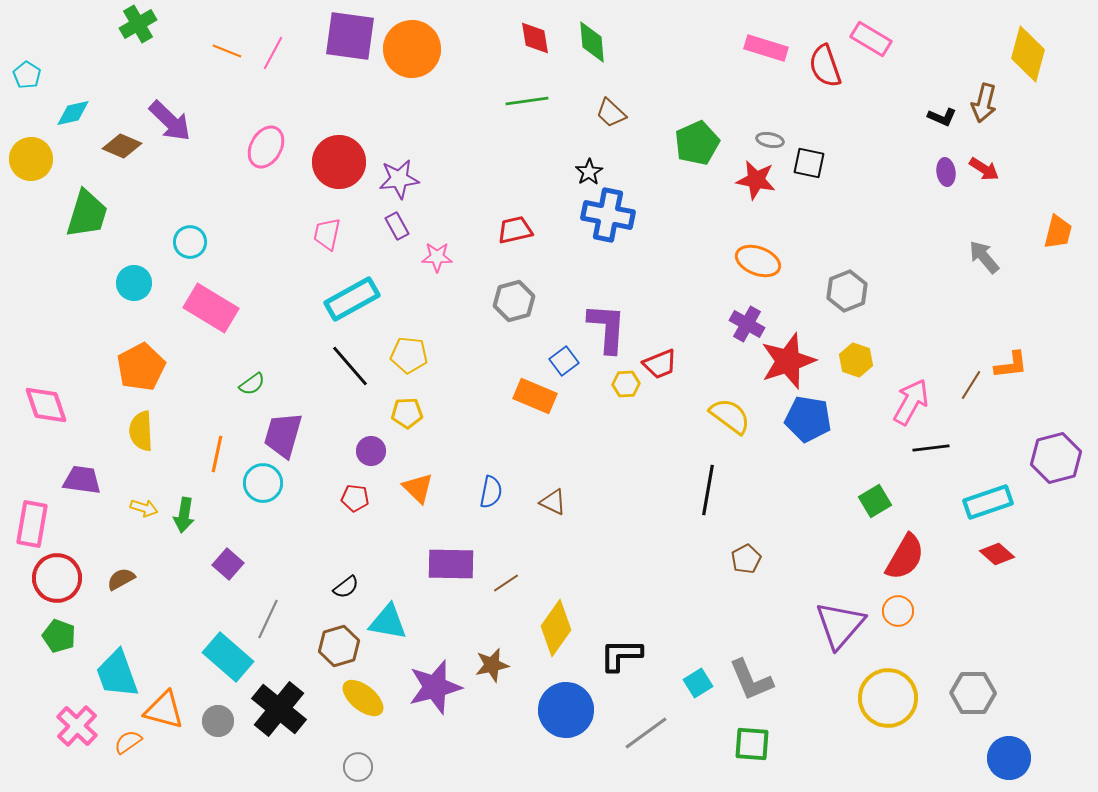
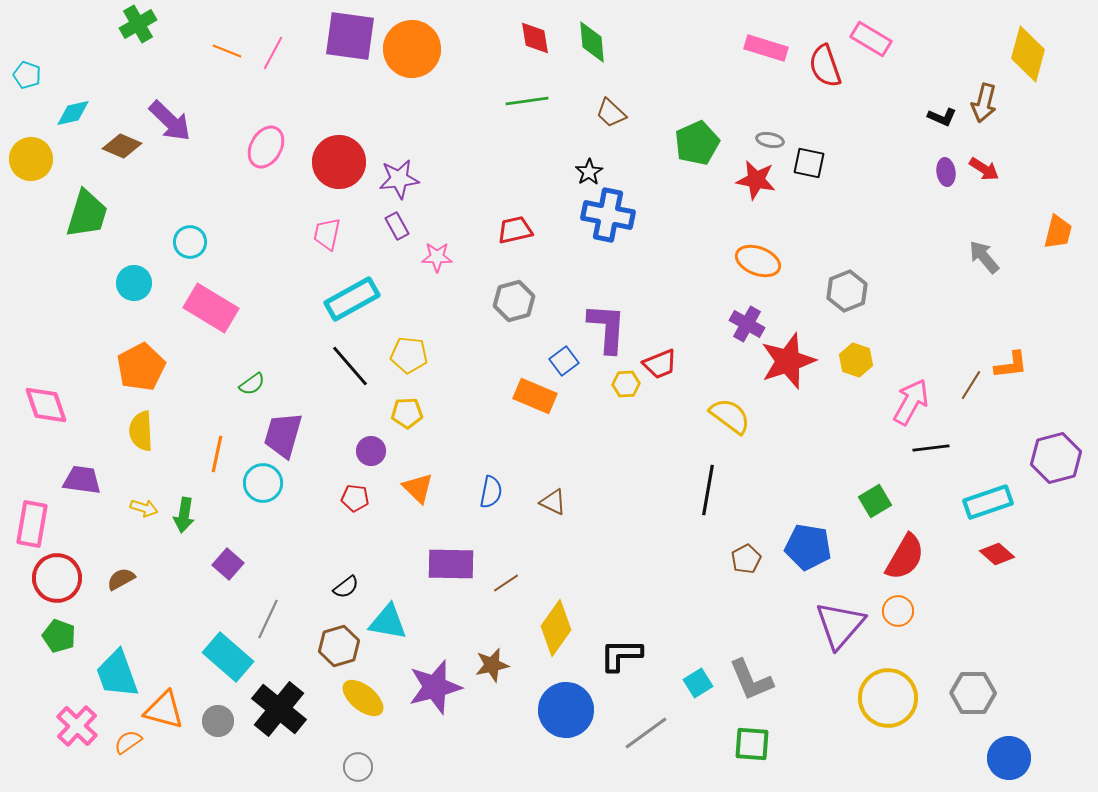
cyan pentagon at (27, 75): rotated 12 degrees counterclockwise
blue pentagon at (808, 419): moved 128 px down
